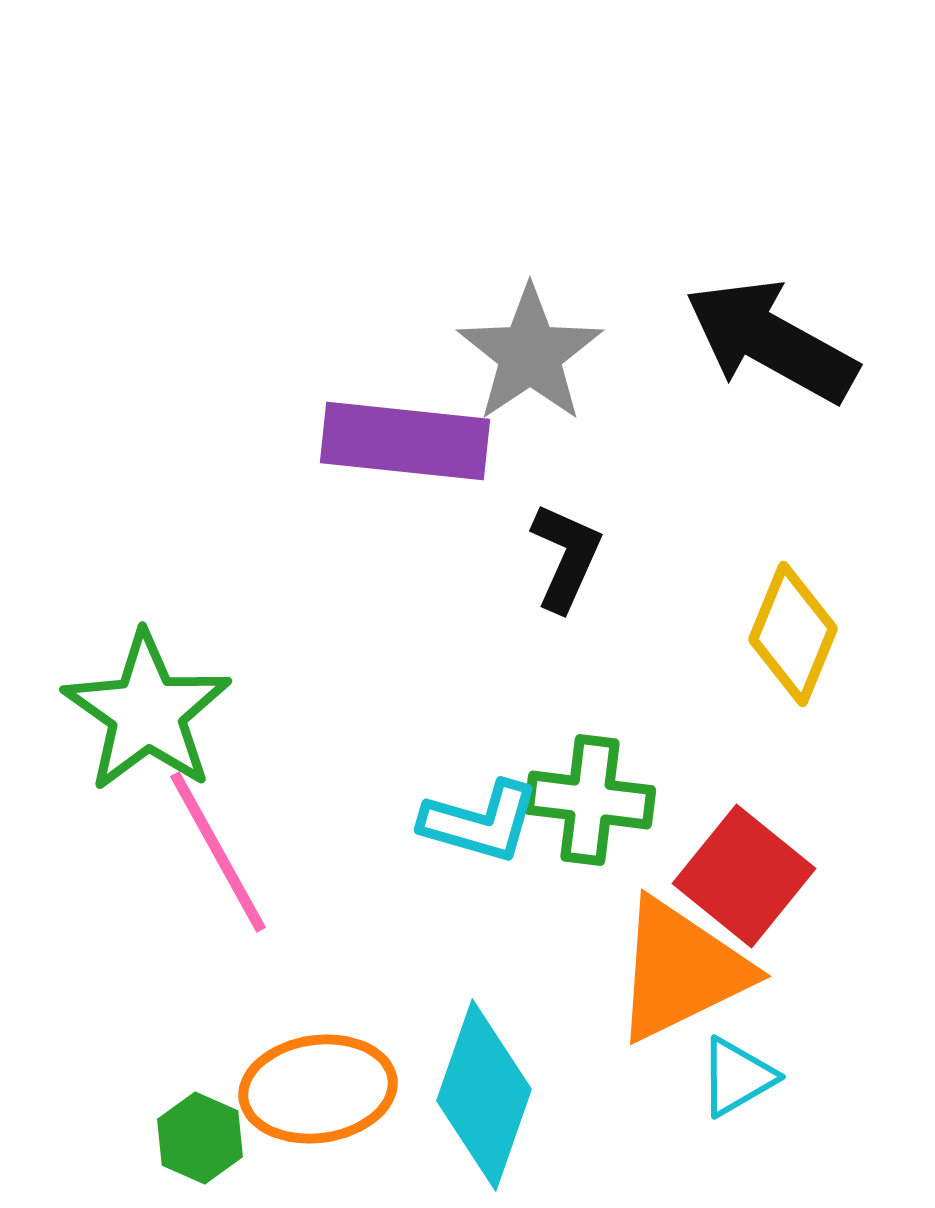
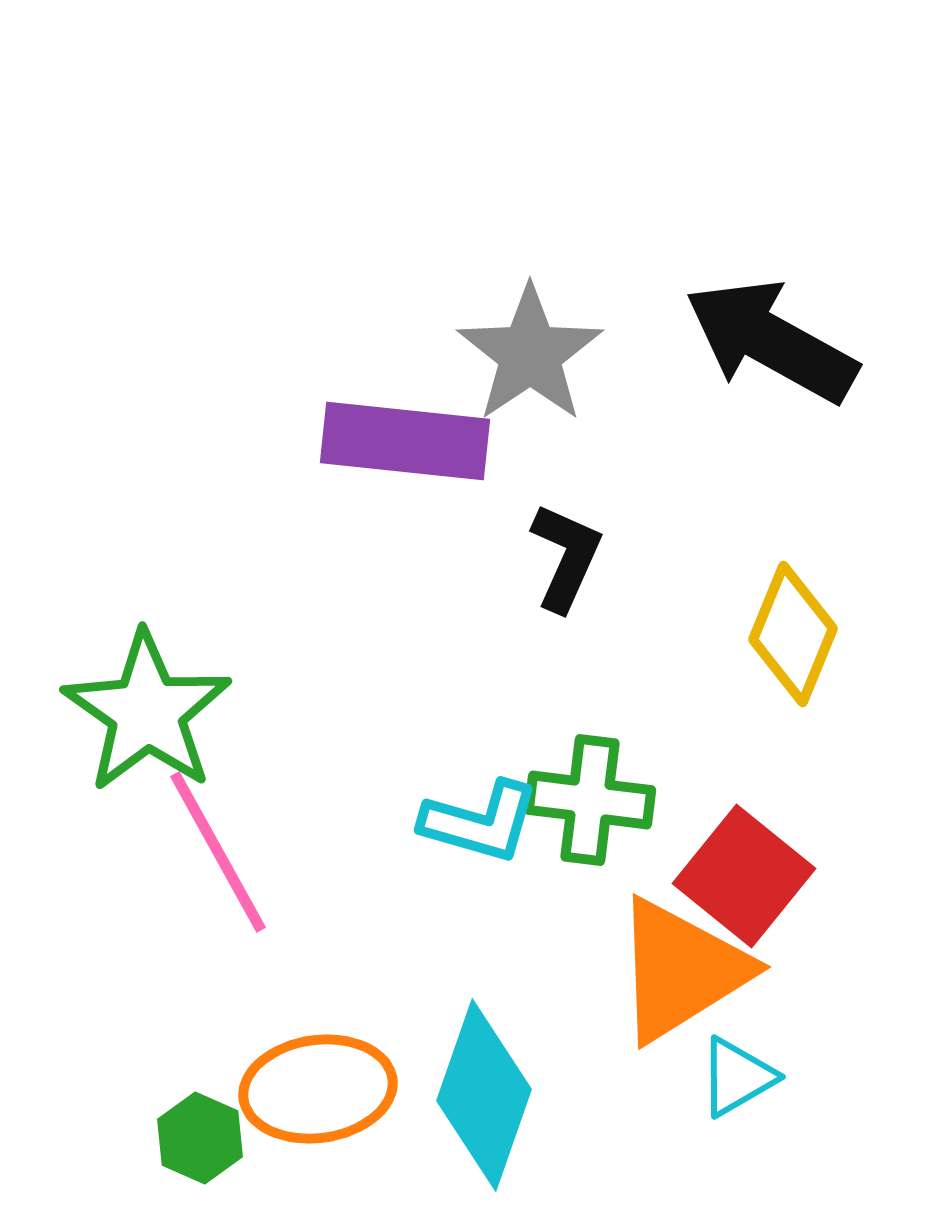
orange triangle: rotated 6 degrees counterclockwise
